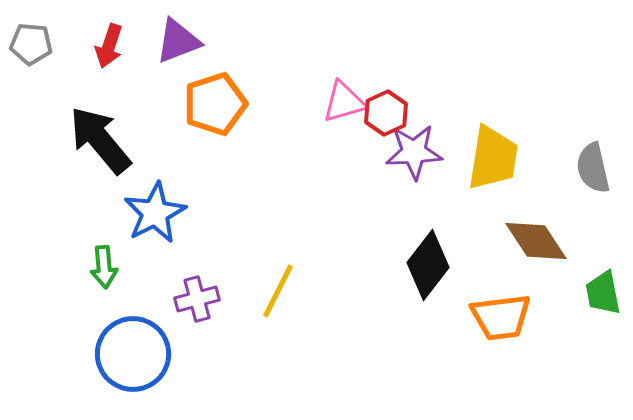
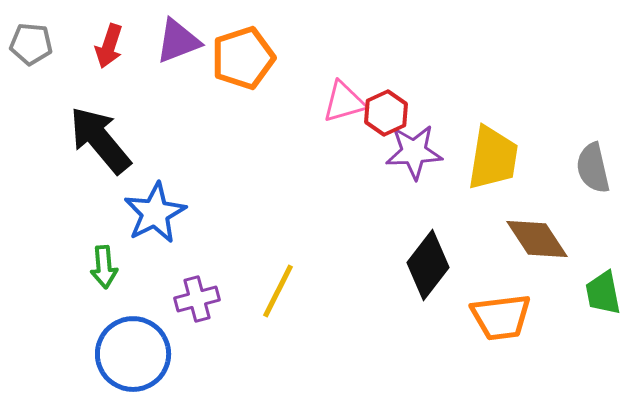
orange pentagon: moved 28 px right, 46 px up
brown diamond: moved 1 px right, 2 px up
